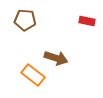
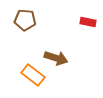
red rectangle: moved 1 px right, 1 px down
